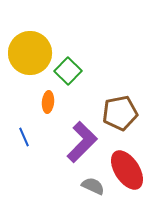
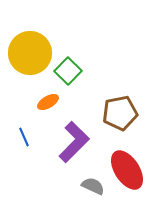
orange ellipse: rotated 55 degrees clockwise
purple L-shape: moved 8 px left
